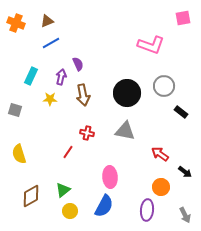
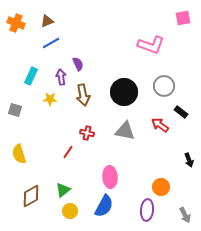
purple arrow: rotated 21 degrees counterclockwise
black circle: moved 3 px left, 1 px up
red arrow: moved 29 px up
black arrow: moved 4 px right, 12 px up; rotated 32 degrees clockwise
